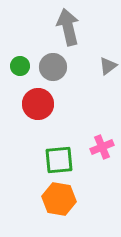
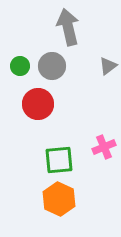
gray circle: moved 1 px left, 1 px up
pink cross: moved 2 px right
orange hexagon: rotated 16 degrees clockwise
